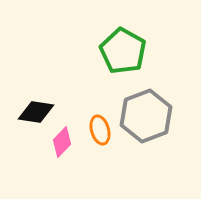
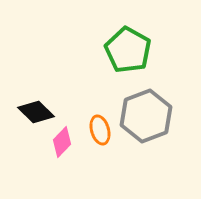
green pentagon: moved 5 px right, 1 px up
black diamond: rotated 36 degrees clockwise
